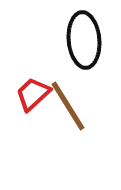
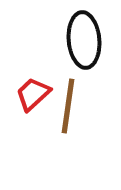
brown line: rotated 40 degrees clockwise
